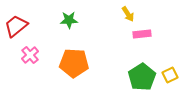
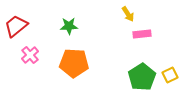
green star: moved 6 px down
